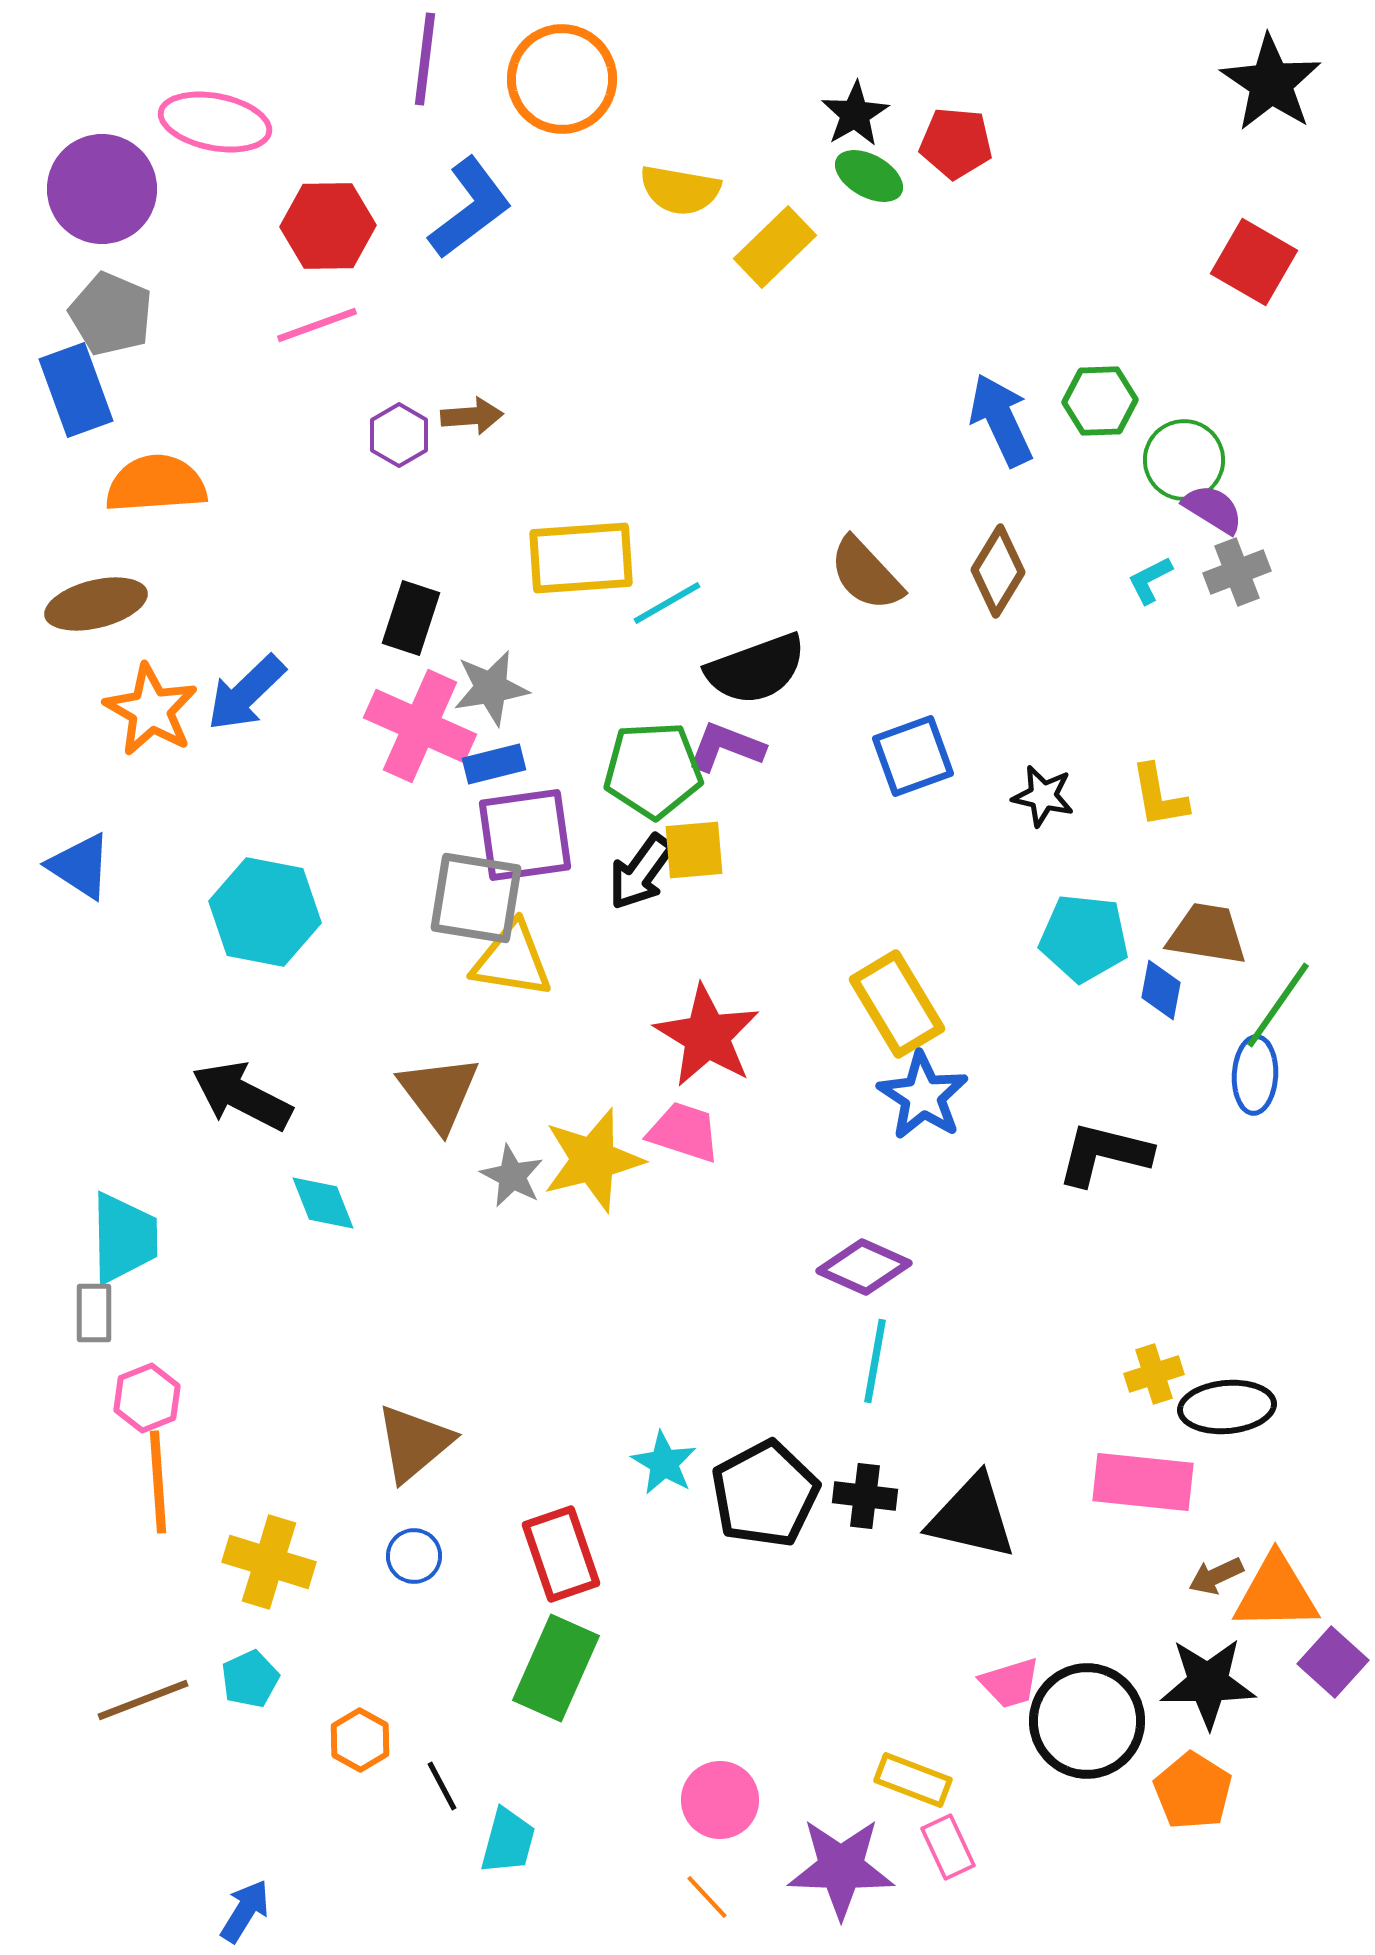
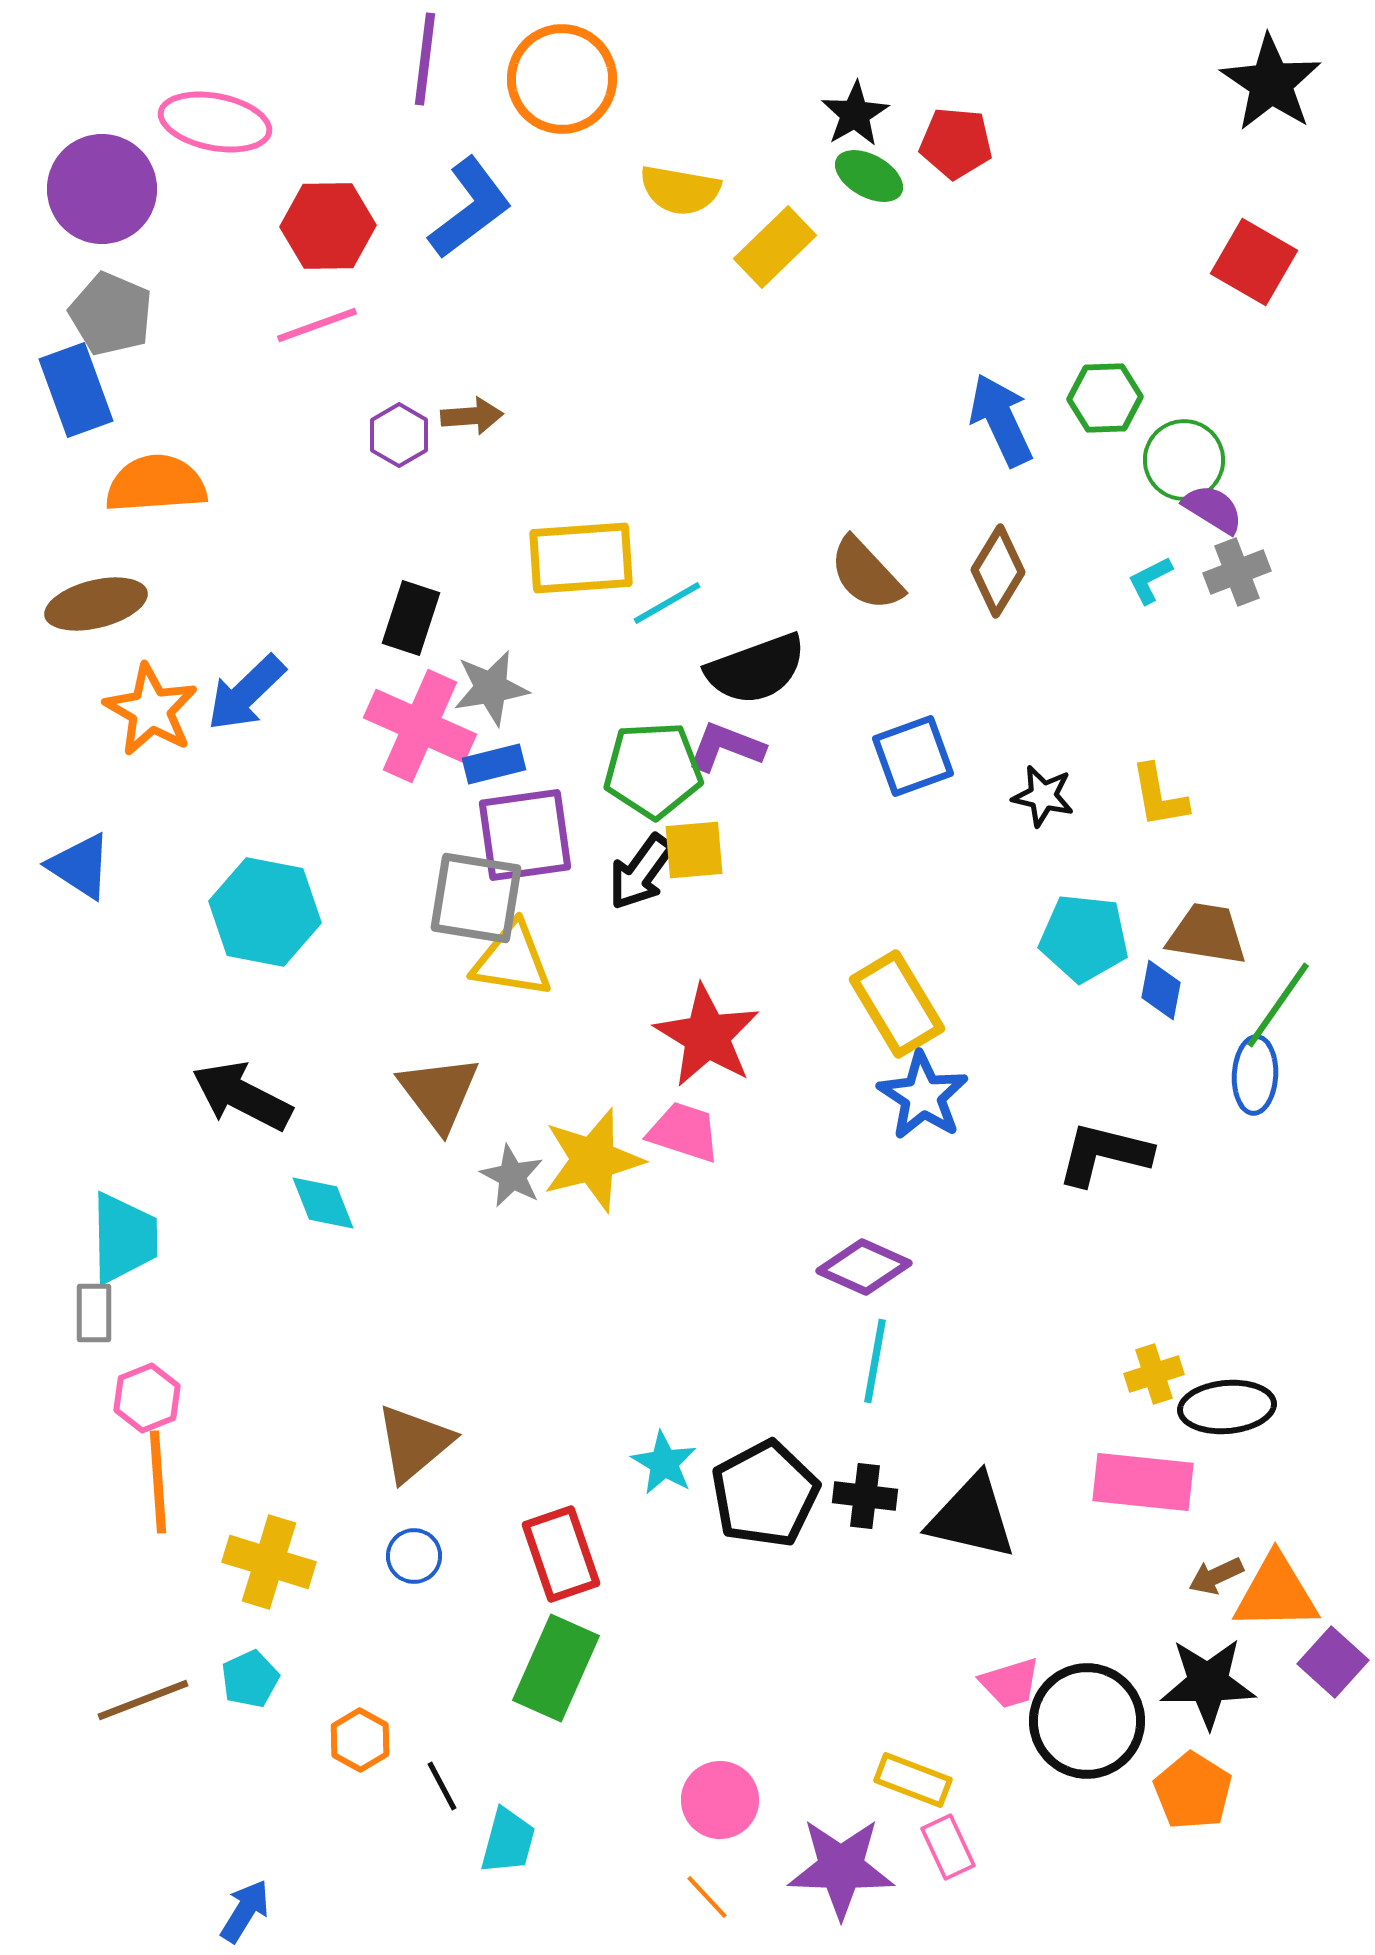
green hexagon at (1100, 401): moved 5 px right, 3 px up
